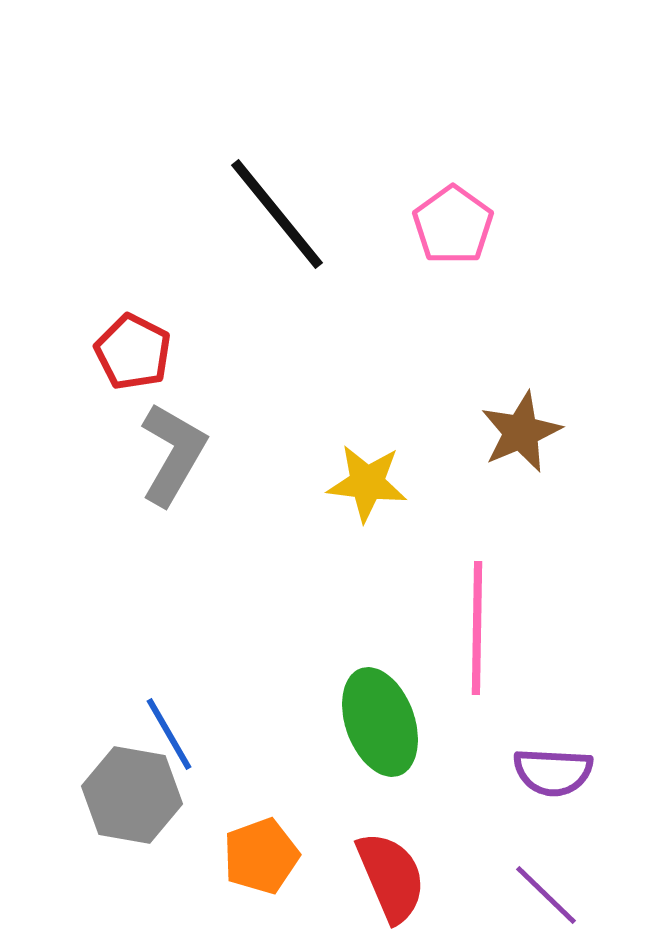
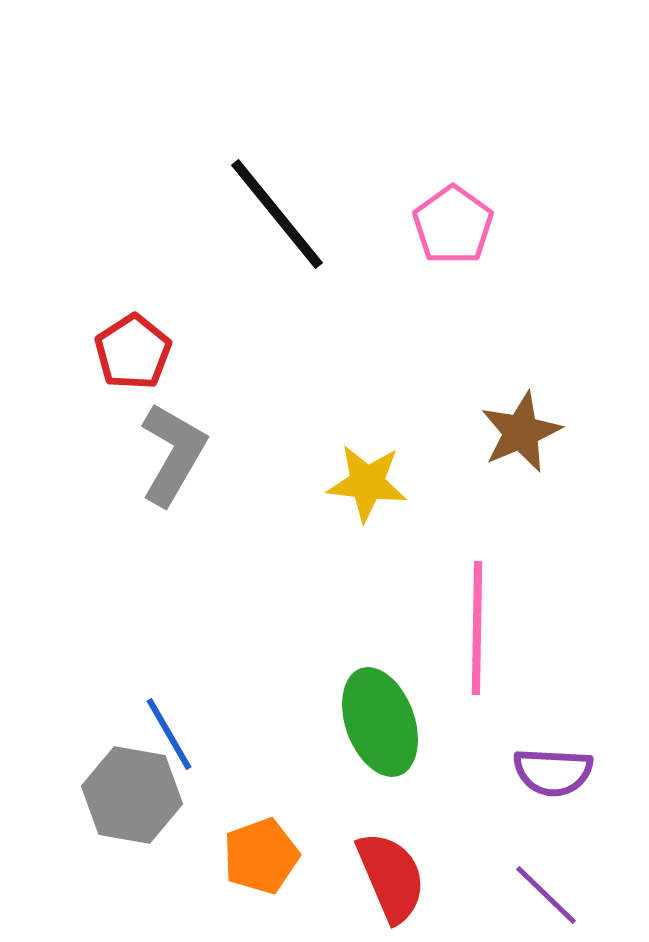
red pentagon: rotated 12 degrees clockwise
